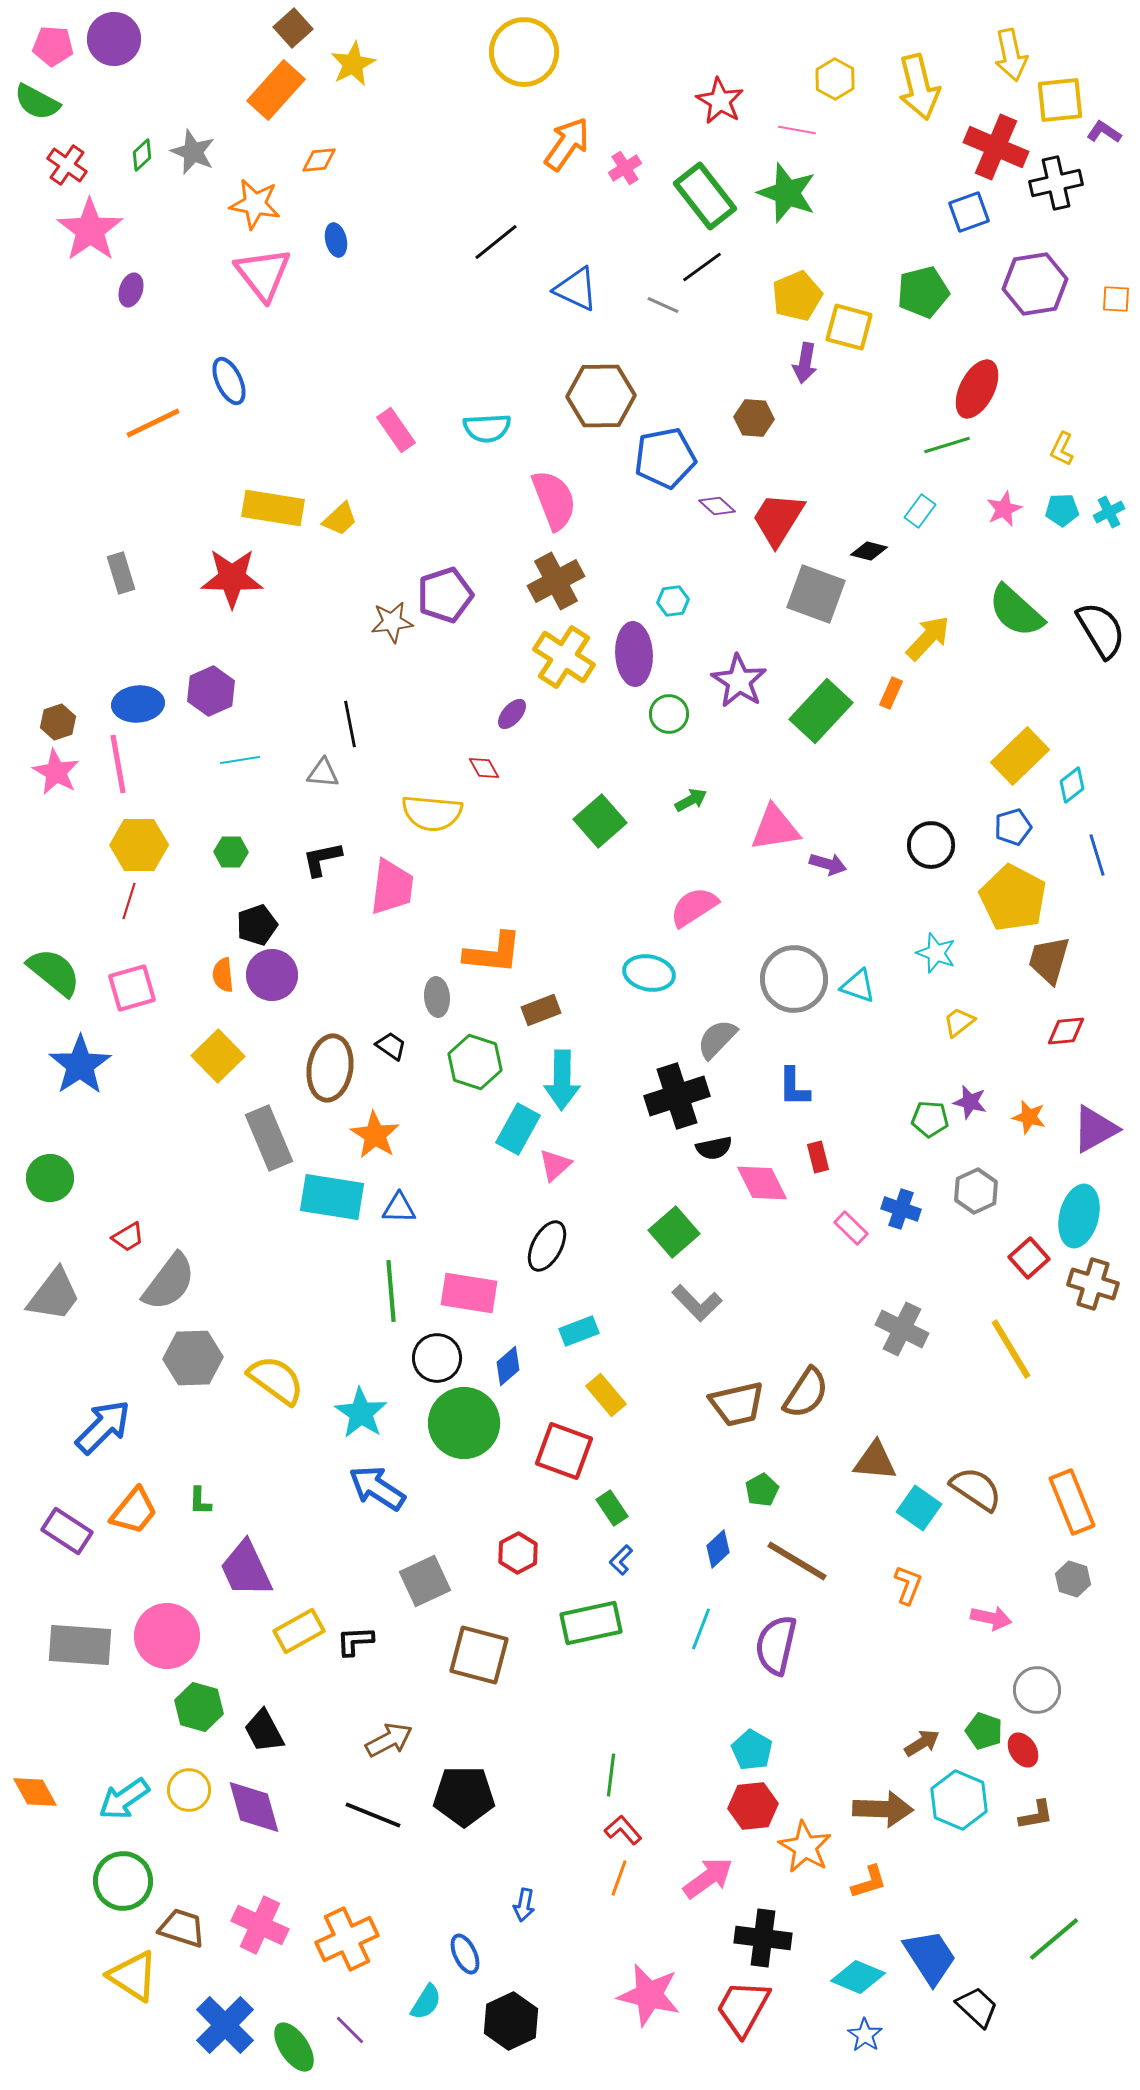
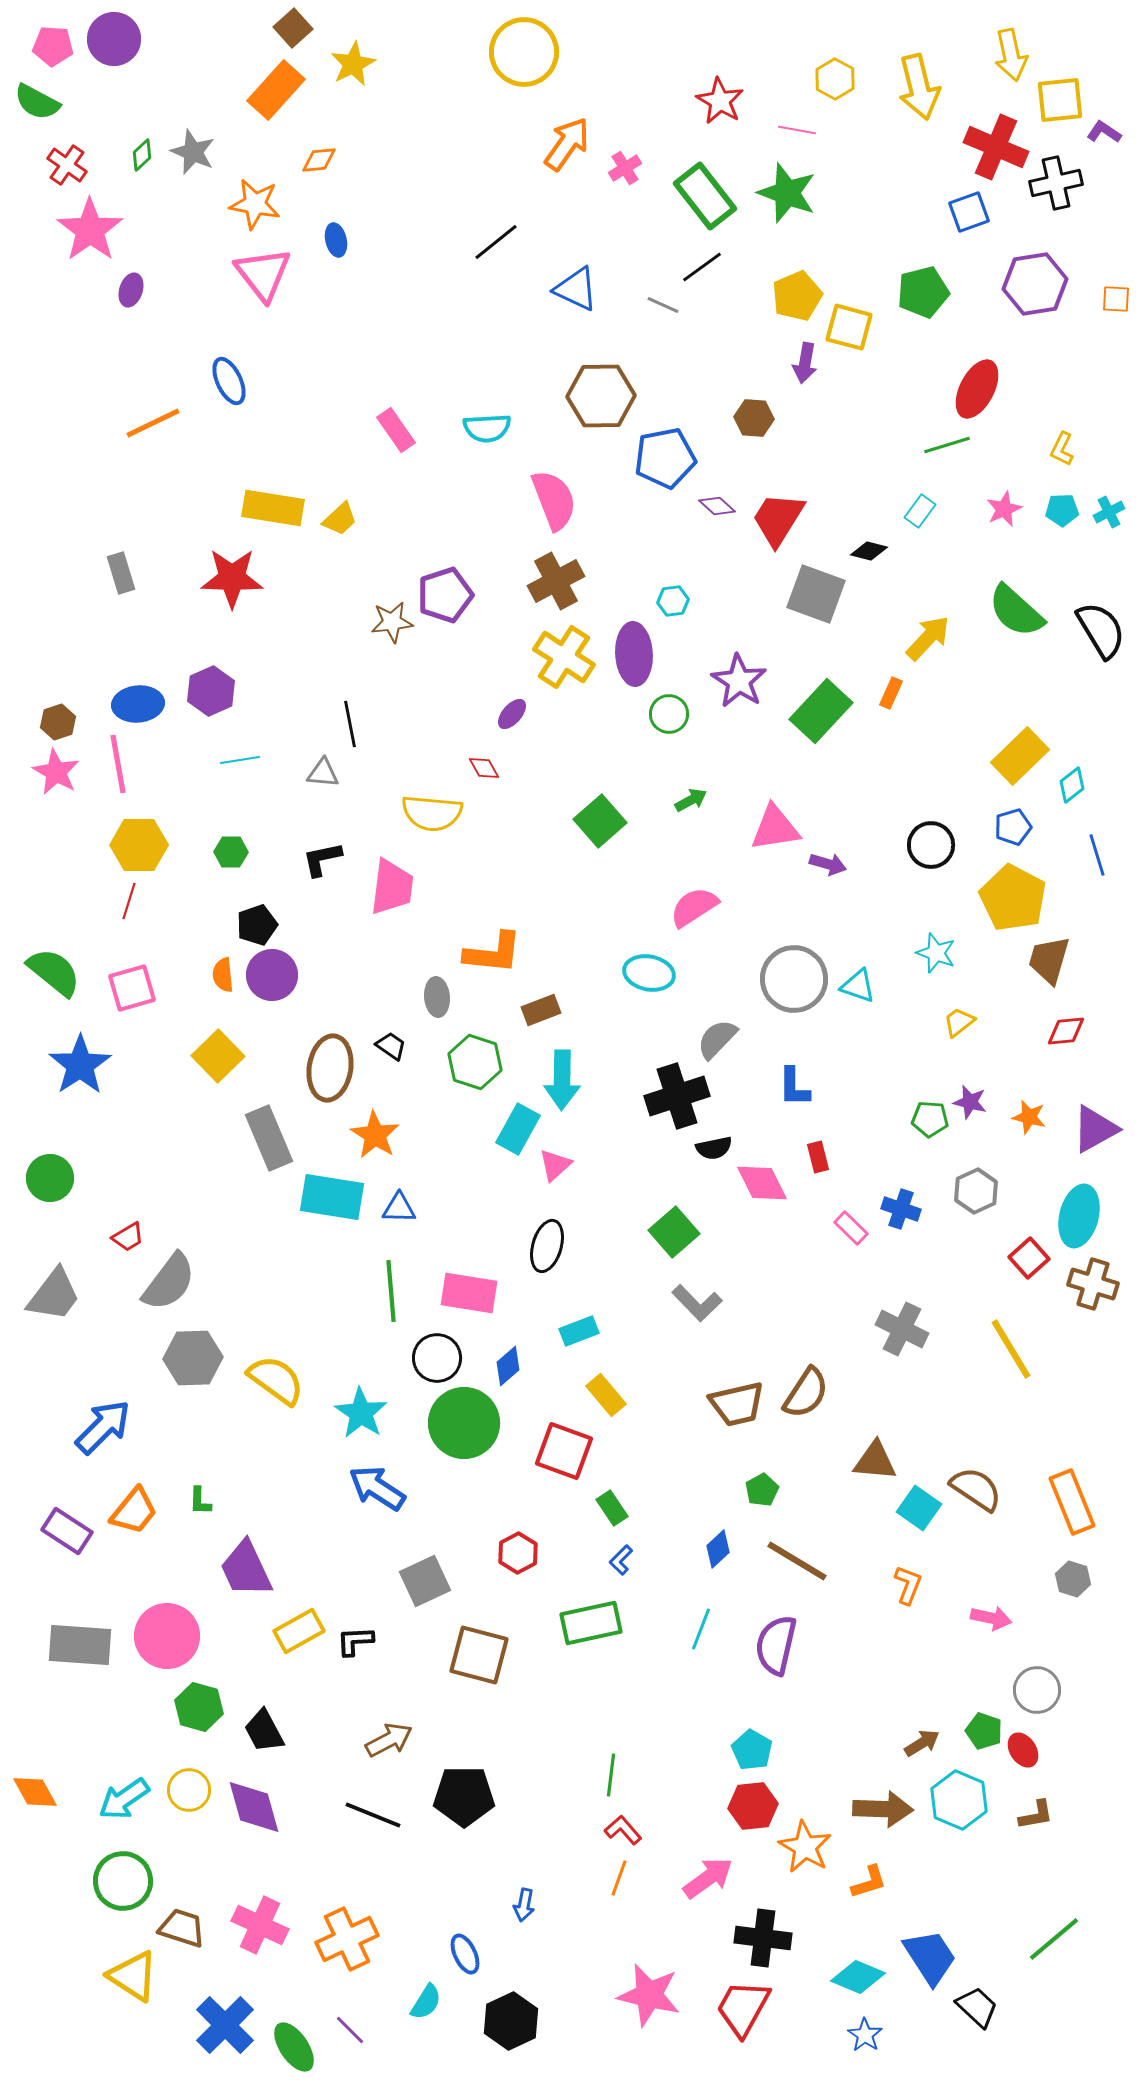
black ellipse at (547, 1246): rotated 12 degrees counterclockwise
